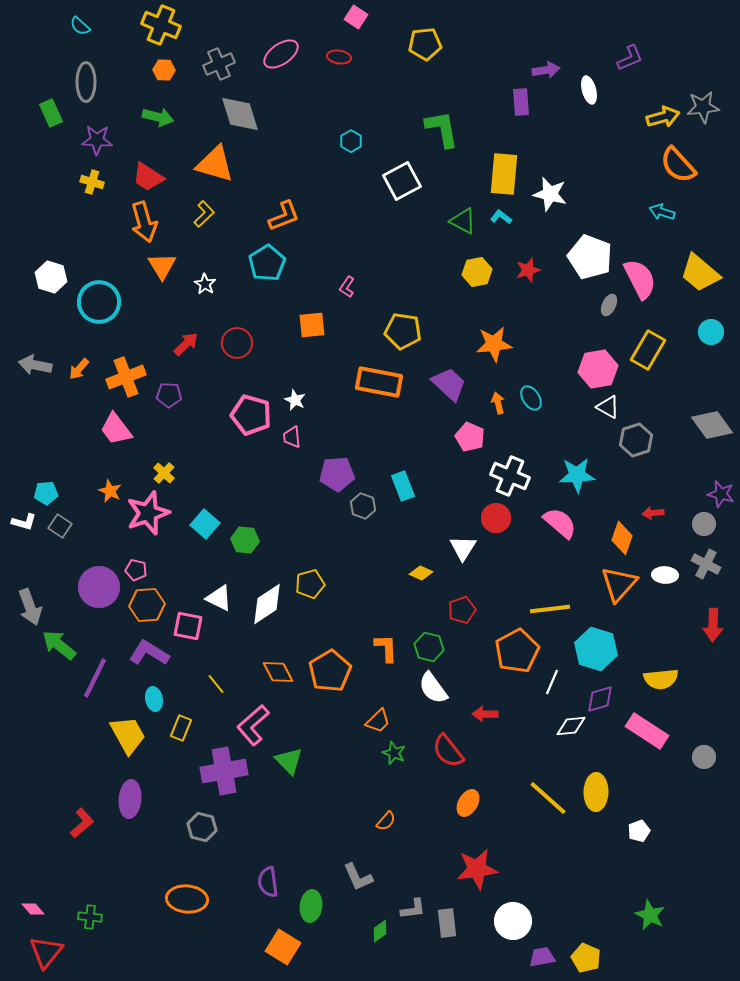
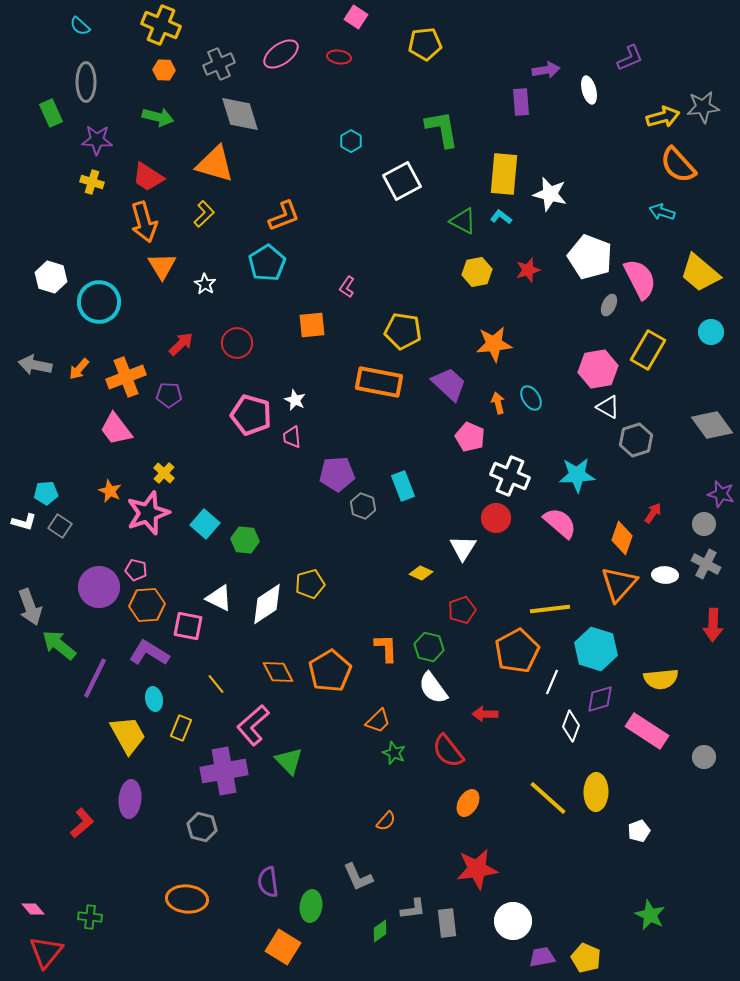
red arrow at (186, 344): moved 5 px left
red arrow at (653, 513): rotated 130 degrees clockwise
white diamond at (571, 726): rotated 64 degrees counterclockwise
